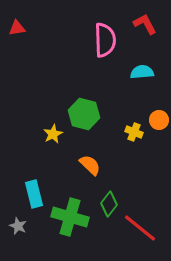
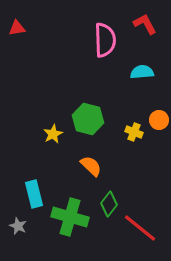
green hexagon: moved 4 px right, 5 px down
orange semicircle: moved 1 px right, 1 px down
